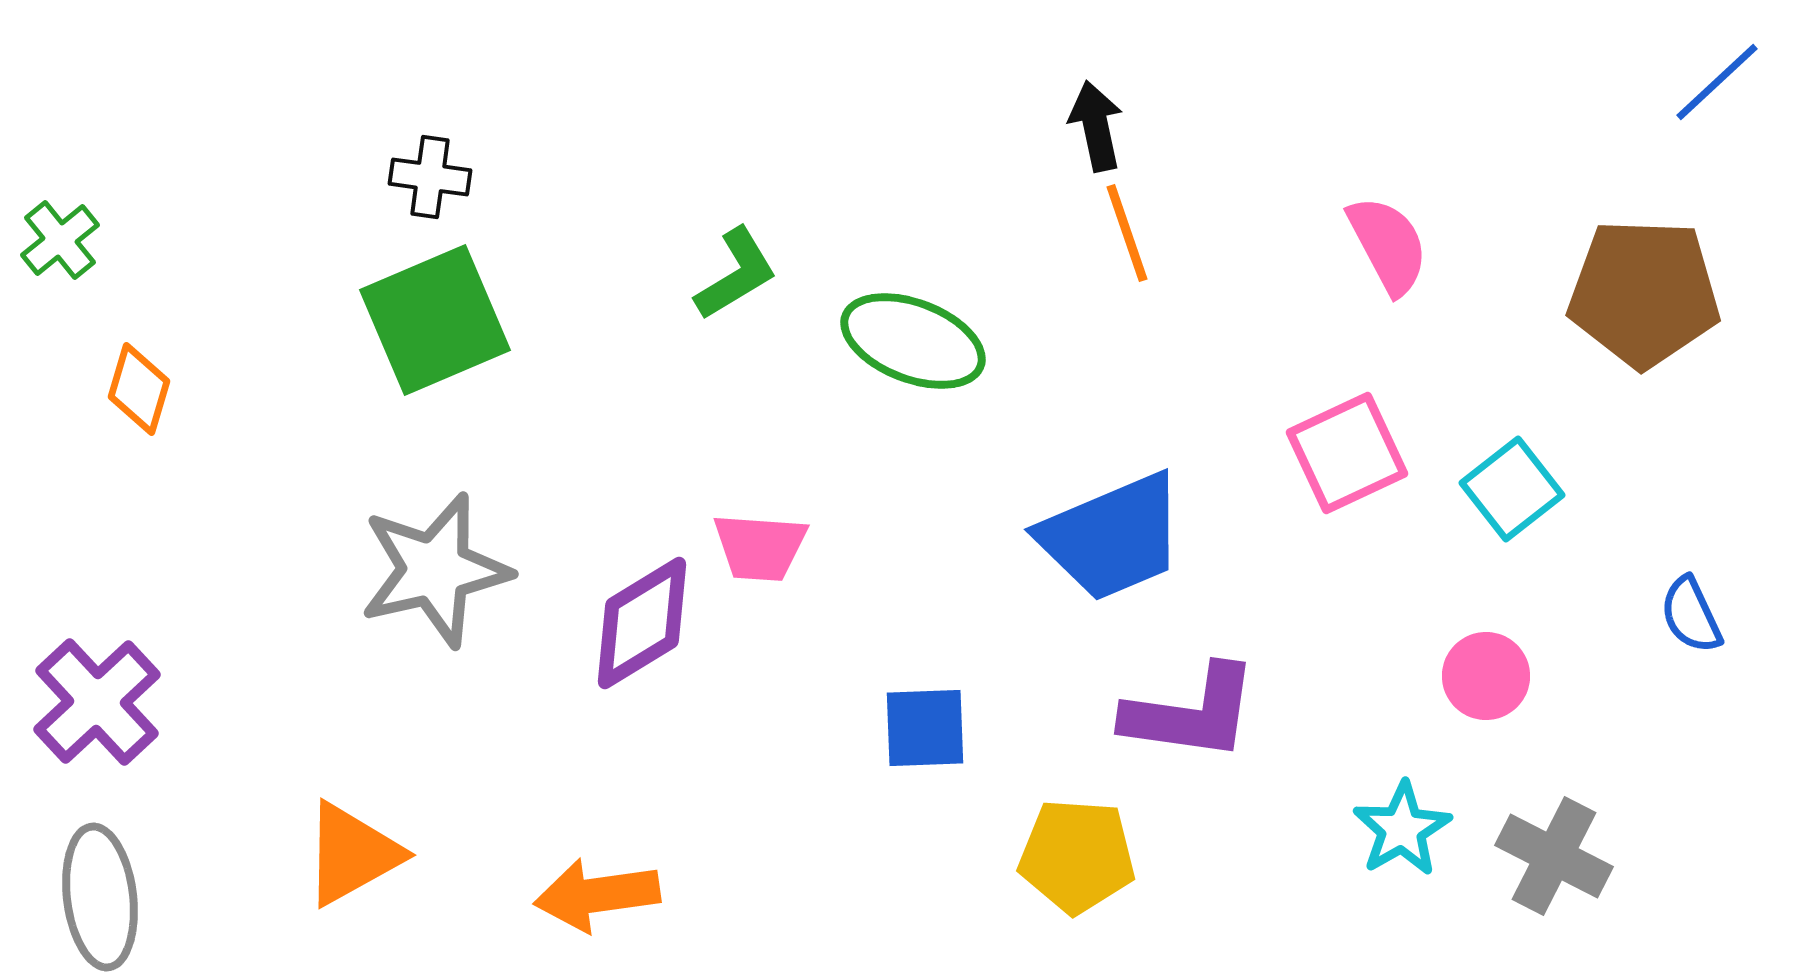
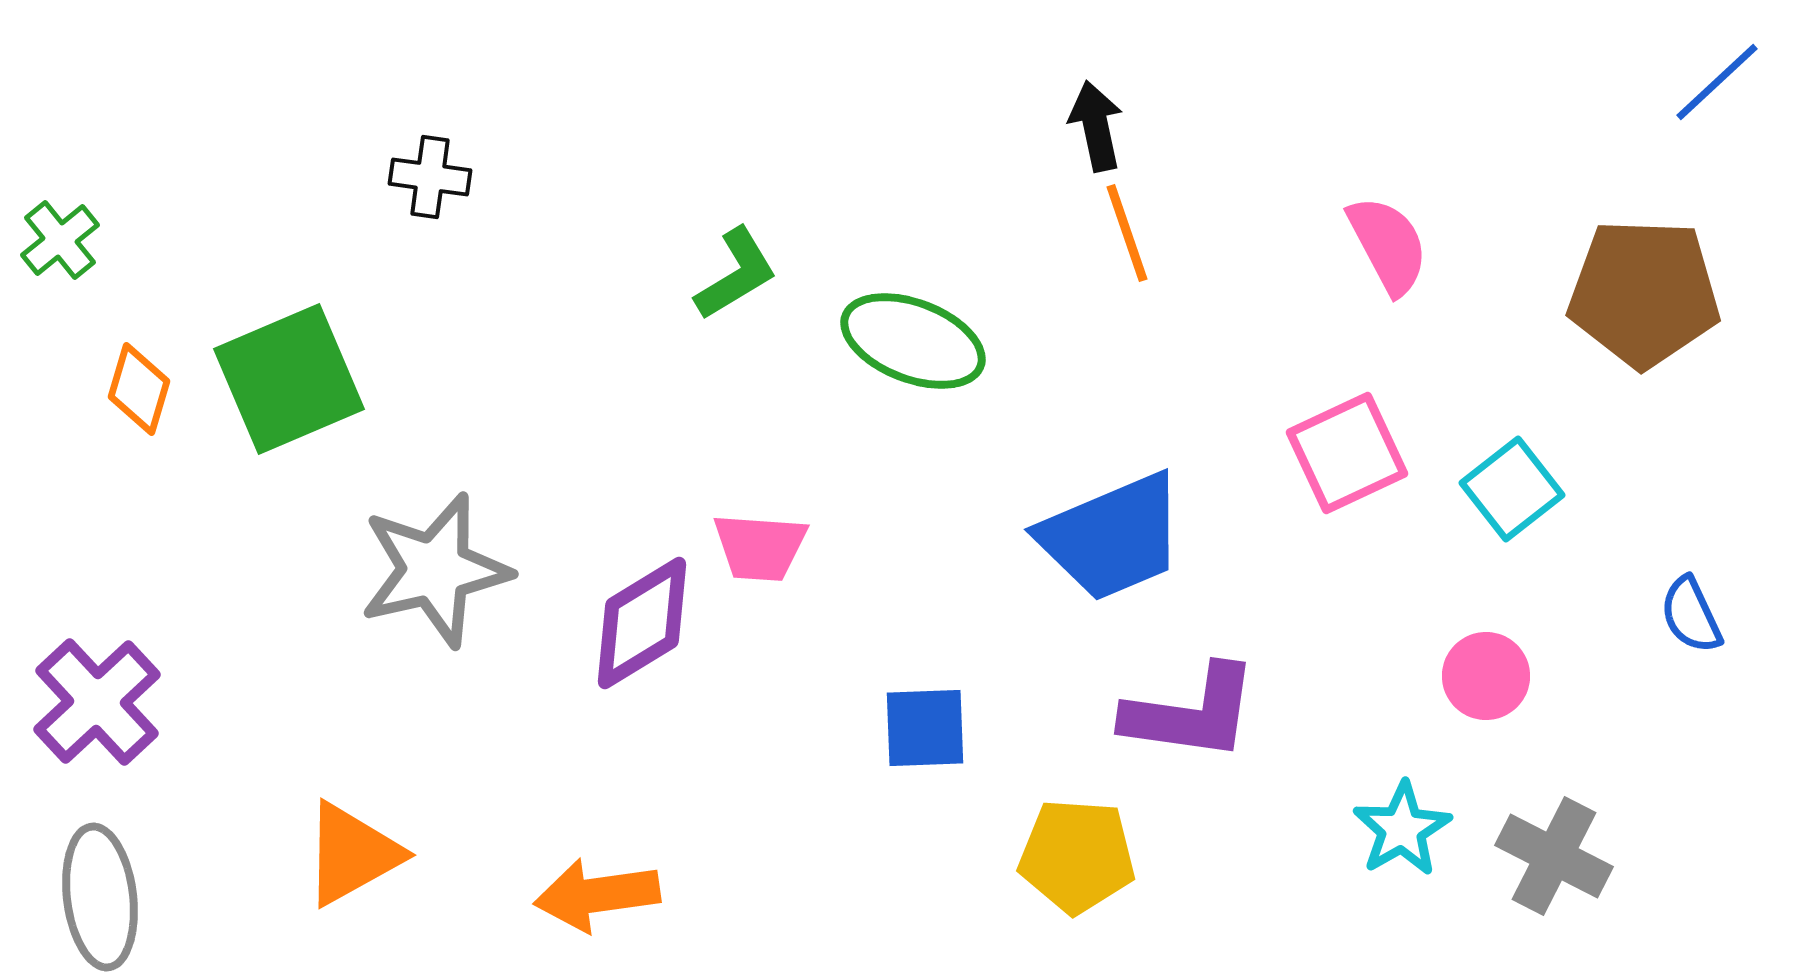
green square: moved 146 px left, 59 px down
